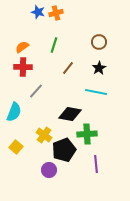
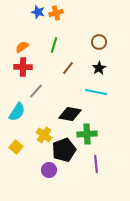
cyan semicircle: moved 3 px right; rotated 12 degrees clockwise
